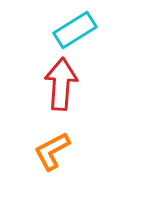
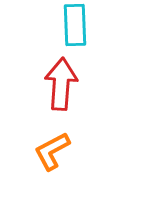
cyan rectangle: moved 5 px up; rotated 60 degrees counterclockwise
